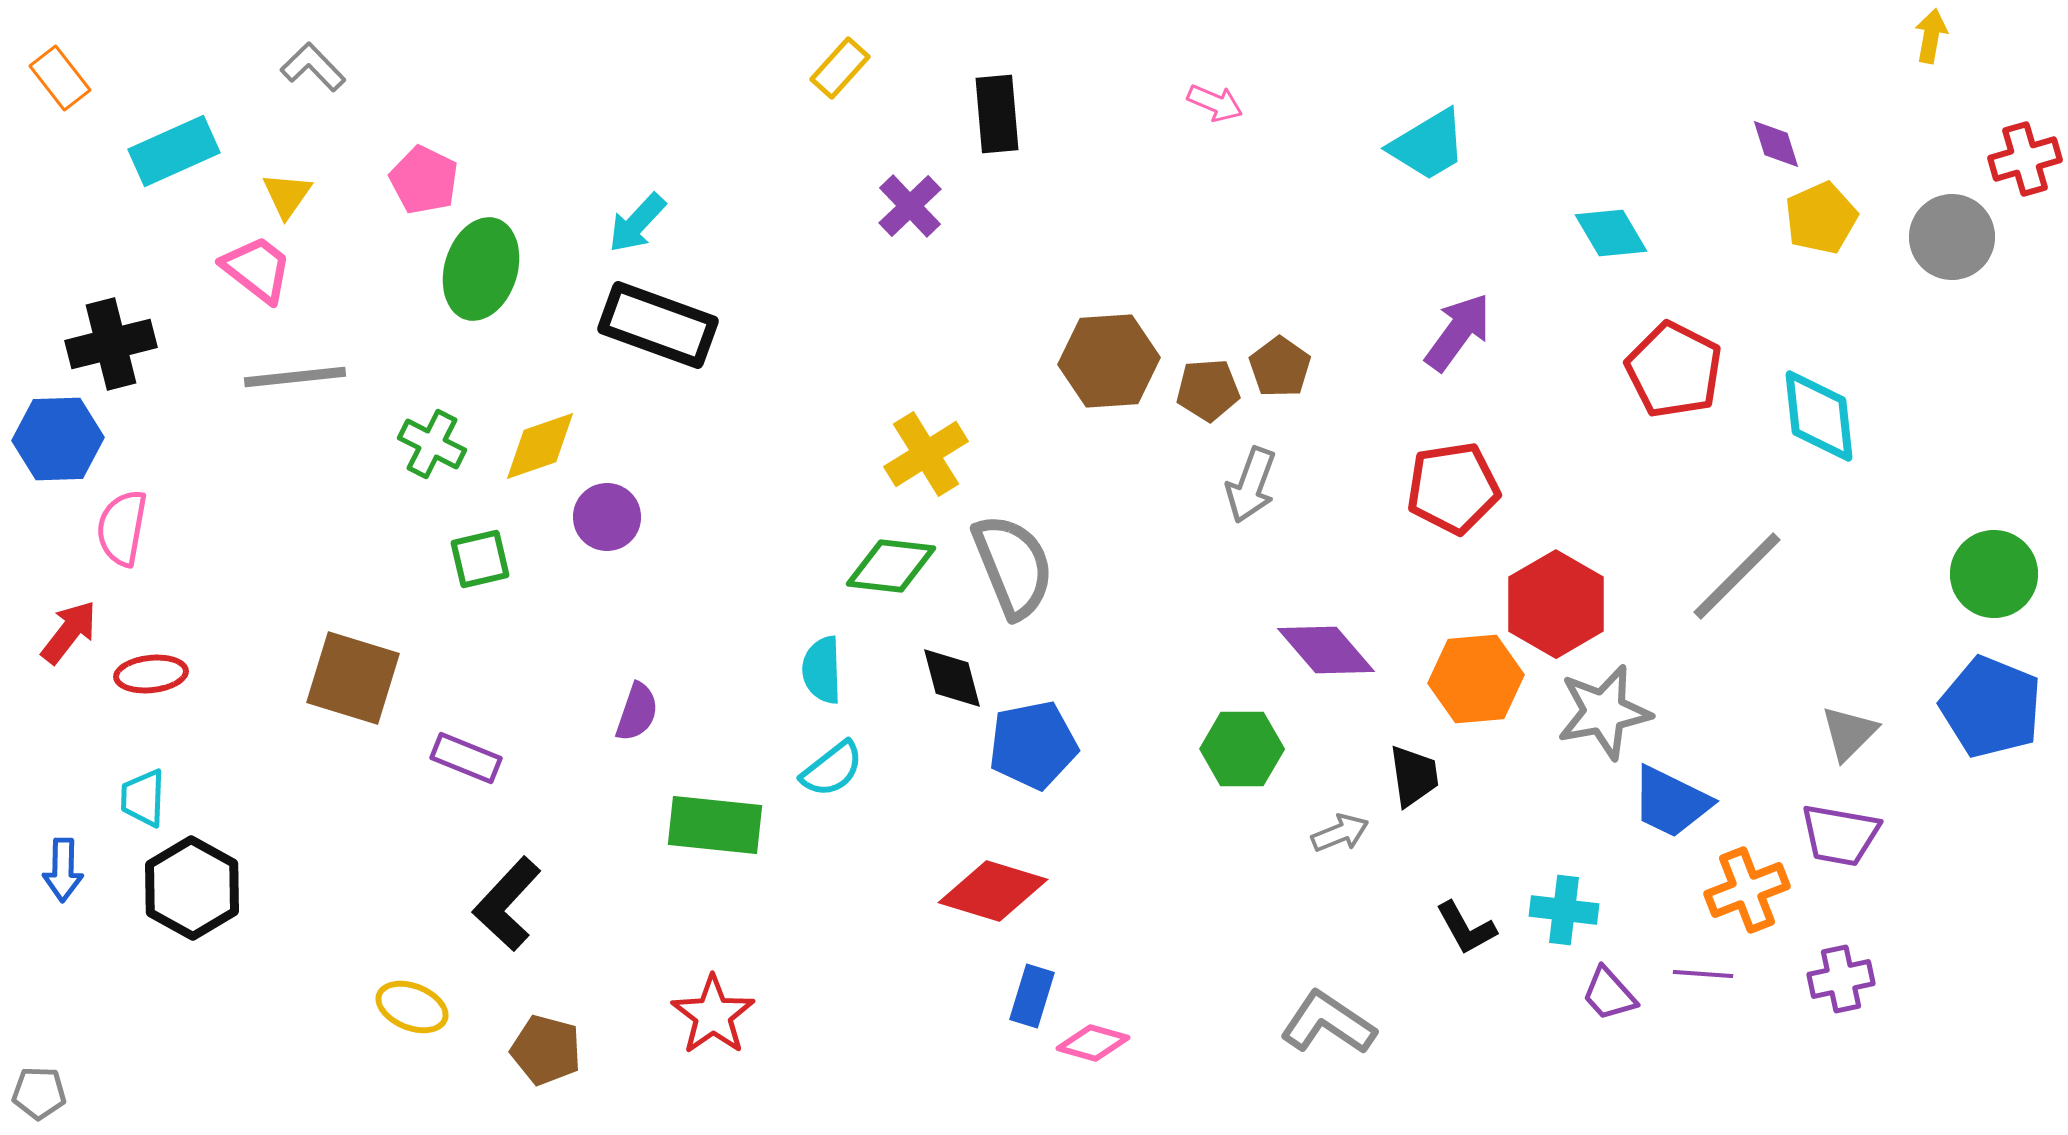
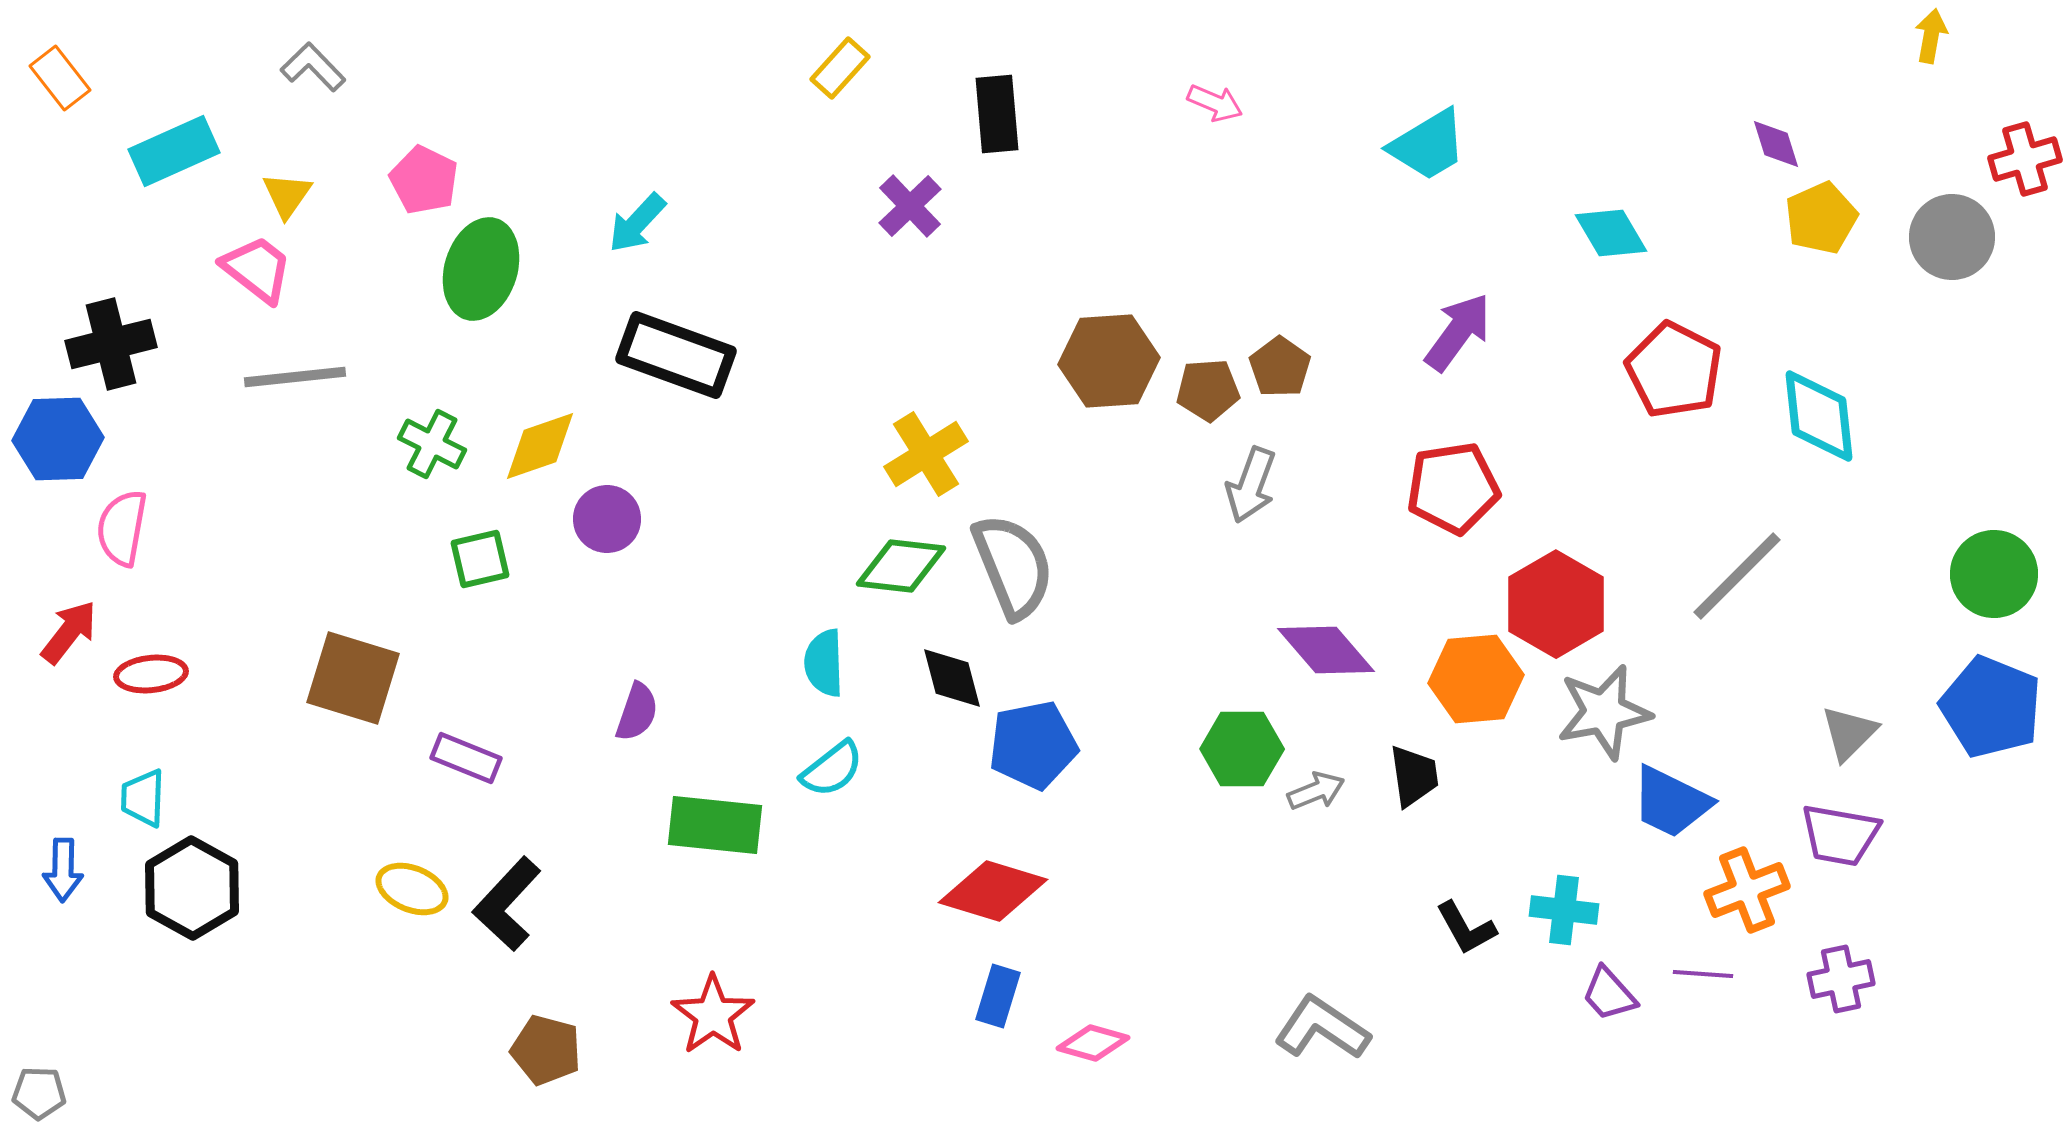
black rectangle at (658, 325): moved 18 px right, 30 px down
purple circle at (607, 517): moved 2 px down
green diamond at (891, 566): moved 10 px right
cyan semicircle at (822, 670): moved 2 px right, 7 px up
gray arrow at (1340, 833): moved 24 px left, 42 px up
blue rectangle at (1032, 996): moved 34 px left
yellow ellipse at (412, 1007): moved 118 px up
gray L-shape at (1328, 1023): moved 6 px left, 5 px down
